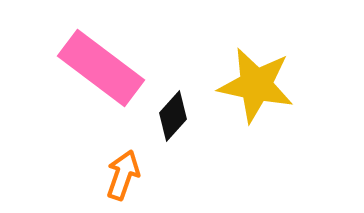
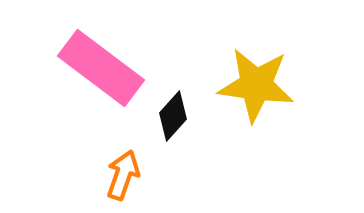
yellow star: rotated 4 degrees counterclockwise
